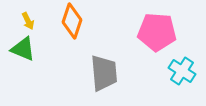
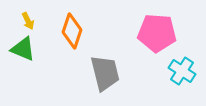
orange diamond: moved 10 px down
pink pentagon: moved 1 px down
gray trapezoid: moved 1 px right; rotated 9 degrees counterclockwise
